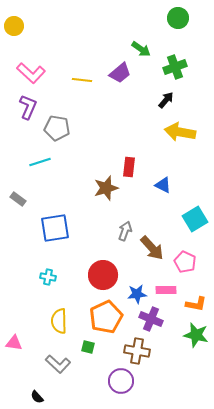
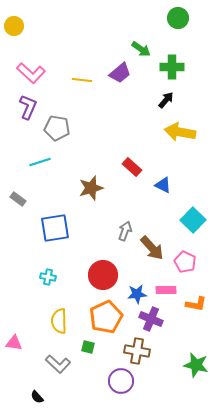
green cross: moved 3 px left; rotated 20 degrees clockwise
red rectangle: moved 3 px right; rotated 54 degrees counterclockwise
brown star: moved 15 px left
cyan square: moved 2 px left, 1 px down; rotated 15 degrees counterclockwise
green star: moved 30 px down
